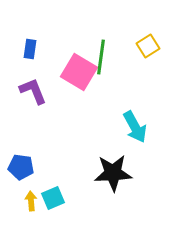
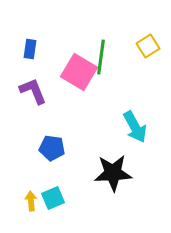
blue pentagon: moved 31 px right, 19 px up
